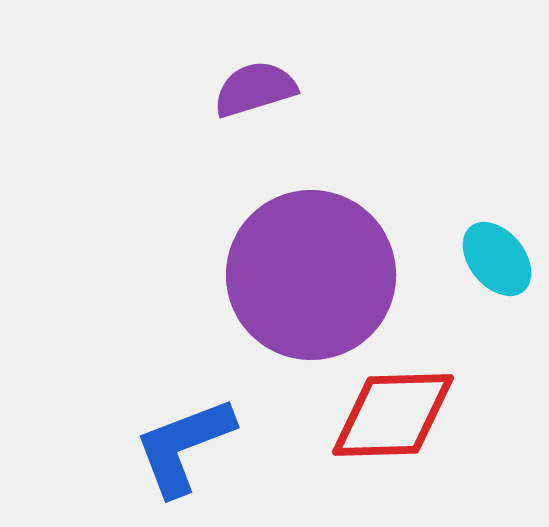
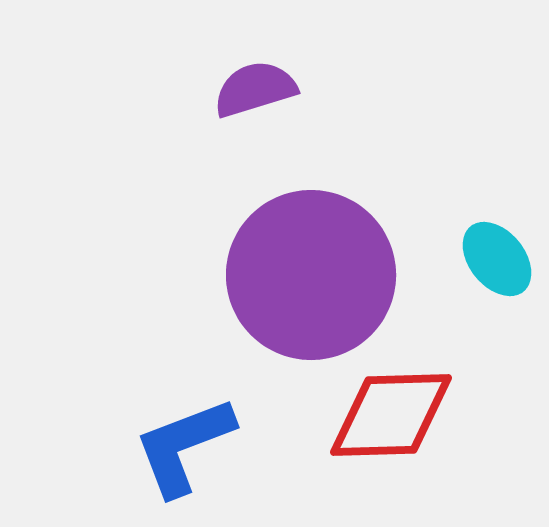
red diamond: moved 2 px left
